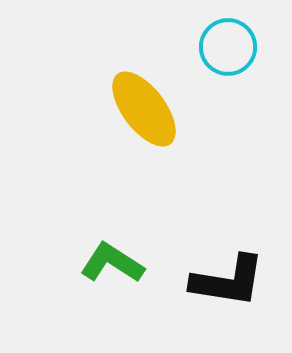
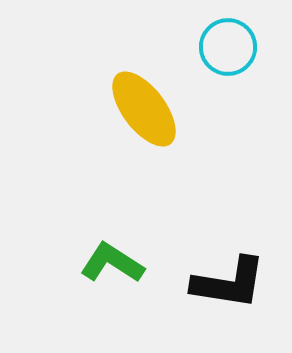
black L-shape: moved 1 px right, 2 px down
